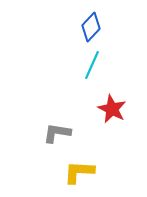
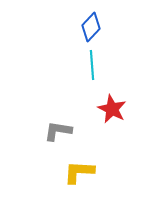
cyan line: rotated 28 degrees counterclockwise
gray L-shape: moved 1 px right, 2 px up
